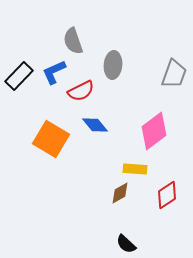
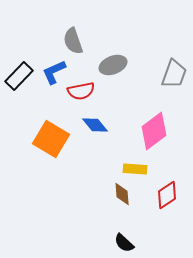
gray ellipse: rotated 64 degrees clockwise
red semicircle: rotated 16 degrees clockwise
brown diamond: moved 2 px right, 1 px down; rotated 65 degrees counterclockwise
black semicircle: moved 2 px left, 1 px up
